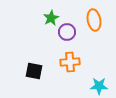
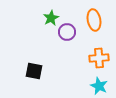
orange cross: moved 29 px right, 4 px up
cyan star: rotated 24 degrees clockwise
